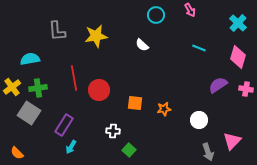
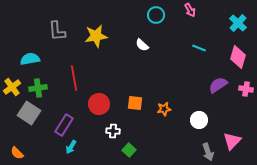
red circle: moved 14 px down
